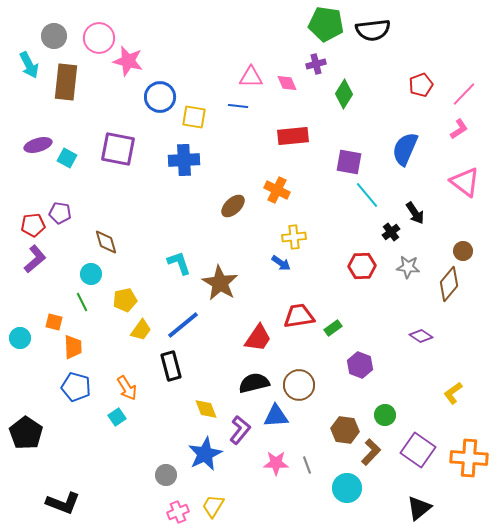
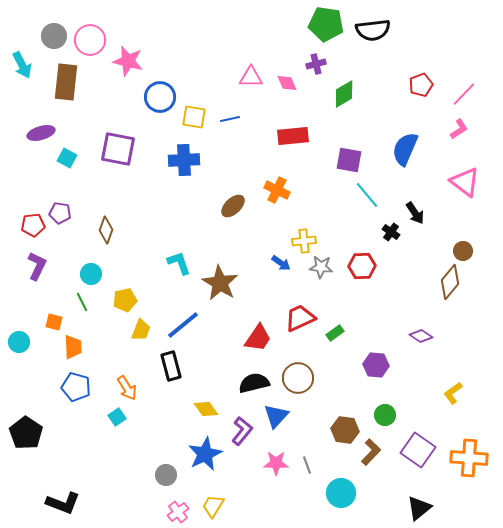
pink circle at (99, 38): moved 9 px left, 2 px down
cyan arrow at (29, 65): moved 7 px left
green diamond at (344, 94): rotated 28 degrees clockwise
blue line at (238, 106): moved 8 px left, 13 px down; rotated 18 degrees counterclockwise
purple ellipse at (38, 145): moved 3 px right, 12 px up
purple square at (349, 162): moved 2 px up
black cross at (391, 232): rotated 18 degrees counterclockwise
yellow cross at (294, 237): moved 10 px right, 4 px down
brown diamond at (106, 242): moved 12 px up; rotated 36 degrees clockwise
purple L-shape at (35, 259): moved 2 px right, 7 px down; rotated 24 degrees counterclockwise
gray star at (408, 267): moved 87 px left
brown diamond at (449, 284): moved 1 px right, 2 px up
red trapezoid at (299, 316): moved 1 px right, 2 px down; rotated 16 degrees counterclockwise
green rectangle at (333, 328): moved 2 px right, 5 px down
yellow trapezoid at (141, 330): rotated 15 degrees counterclockwise
cyan circle at (20, 338): moved 1 px left, 4 px down
purple hexagon at (360, 365): moved 16 px right; rotated 15 degrees counterclockwise
brown circle at (299, 385): moved 1 px left, 7 px up
yellow diamond at (206, 409): rotated 15 degrees counterclockwise
blue triangle at (276, 416): rotated 44 degrees counterclockwise
purple L-shape at (240, 430): moved 2 px right, 1 px down
cyan circle at (347, 488): moved 6 px left, 5 px down
pink cross at (178, 512): rotated 15 degrees counterclockwise
